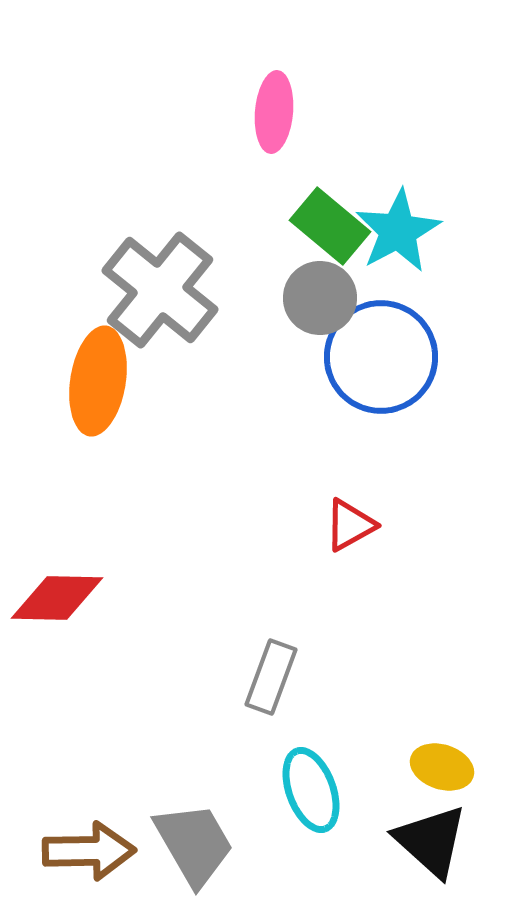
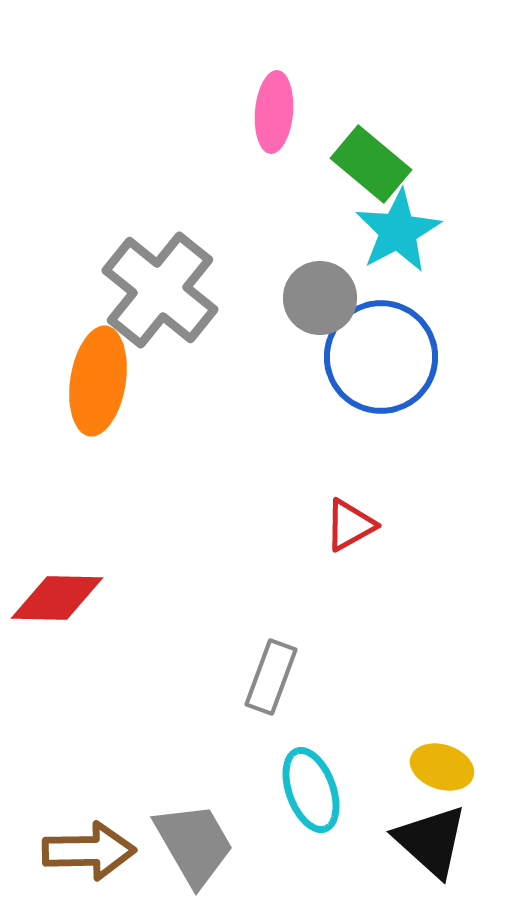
green rectangle: moved 41 px right, 62 px up
